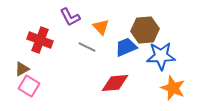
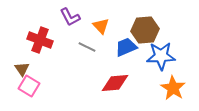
orange triangle: moved 1 px up
brown triangle: rotated 35 degrees counterclockwise
orange star: rotated 10 degrees clockwise
